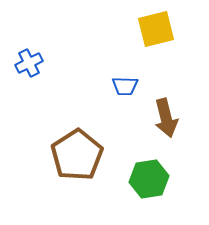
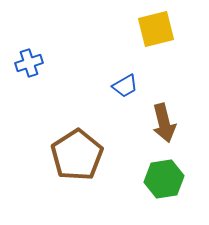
blue cross: rotated 8 degrees clockwise
blue trapezoid: rotated 32 degrees counterclockwise
brown arrow: moved 2 px left, 5 px down
green hexagon: moved 15 px right
